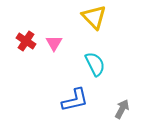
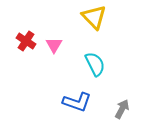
pink triangle: moved 2 px down
blue L-shape: moved 2 px right, 2 px down; rotated 32 degrees clockwise
